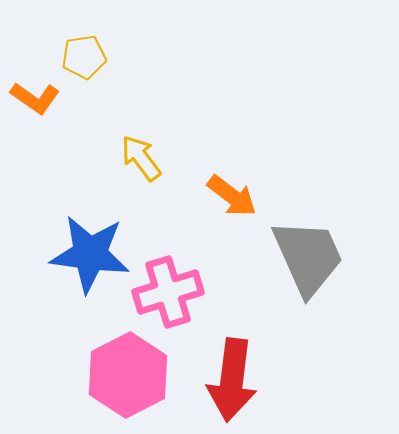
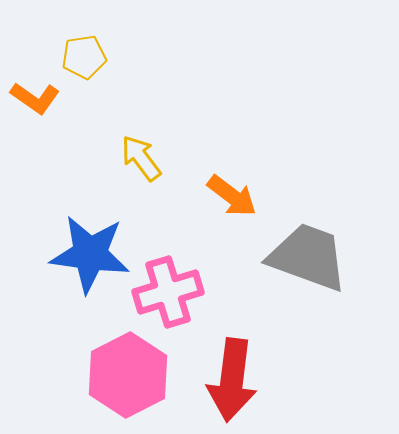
gray trapezoid: rotated 46 degrees counterclockwise
